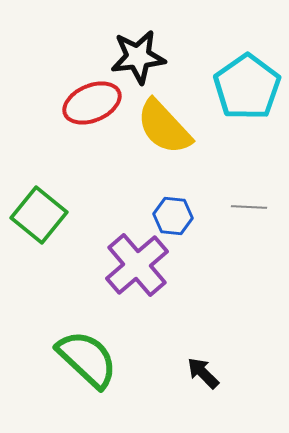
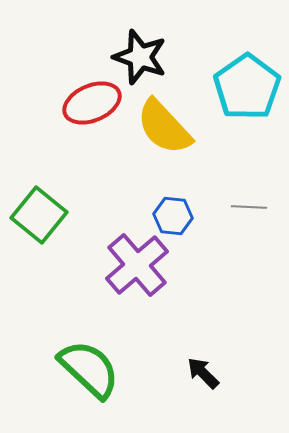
black star: moved 2 px right; rotated 26 degrees clockwise
green semicircle: moved 2 px right, 10 px down
